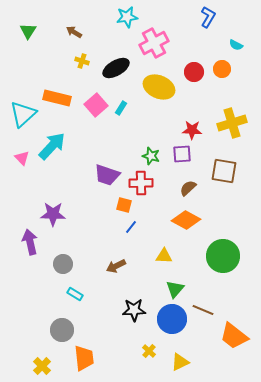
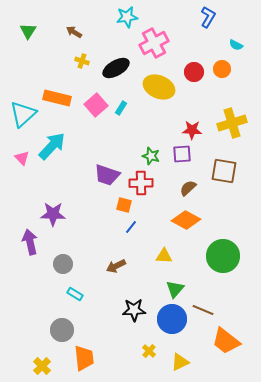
orange trapezoid at (234, 336): moved 8 px left, 5 px down
